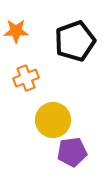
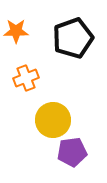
black pentagon: moved 2 px left, 3 px up
